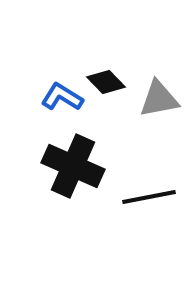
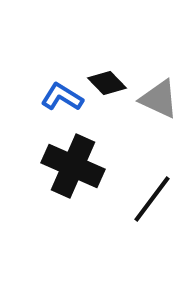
black diamond: moved 1 px right, 1 px down
gray triangle: rotated 36 degrees clockwise
black line: moved 3 px right, 2 px down; rotated 42 degrees counterclockwise
